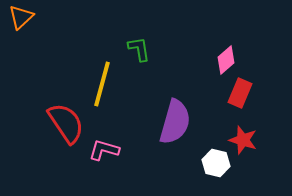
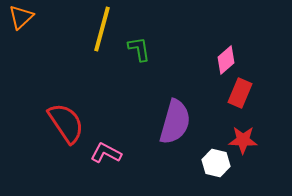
yellow line: moved 55 px up
red star: rotated 16 degrees counterclockwise
pink L-shape: moved 2 px right, 3 px down; rotated 12 degrees clockwise
